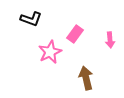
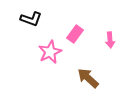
brown arrow: moved 2 px right; rotated 35 degrees counterclockwise
